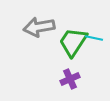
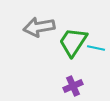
cyan line: moved 2 px right, 10 px down
purple cross: moved 3 px right, 7 px down
